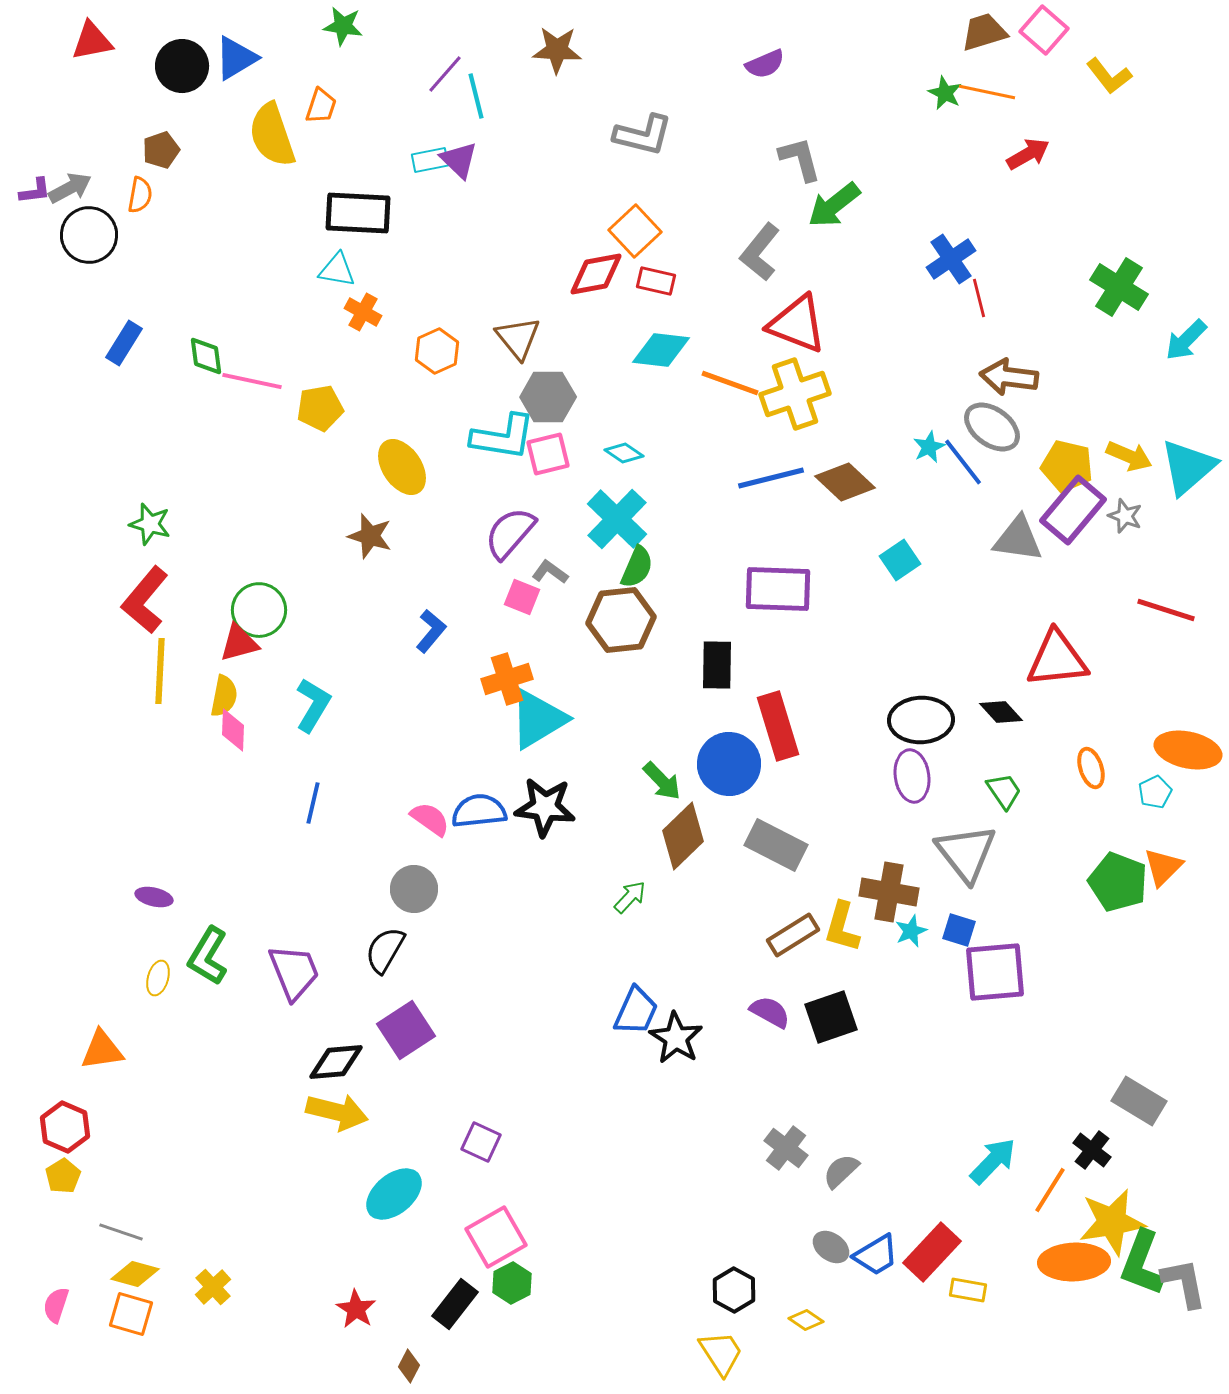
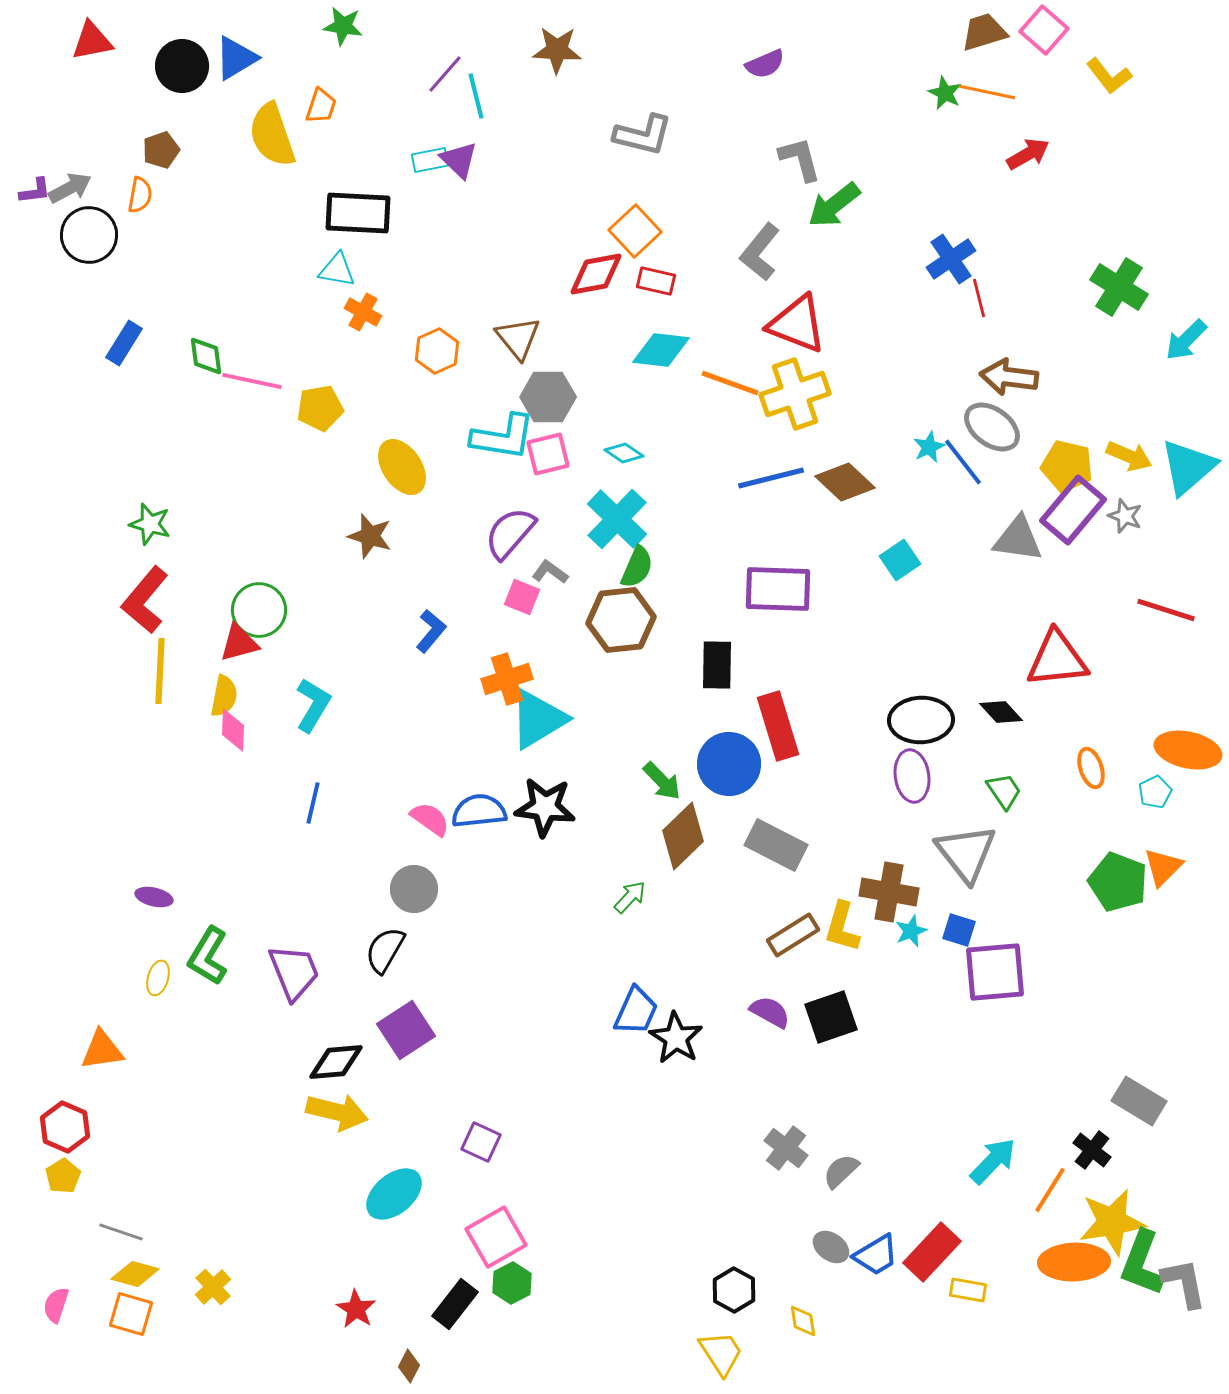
yellow diamond at (806, 1320): moved 3 px left, 1 px down; rotated 48 degrees clockwise
